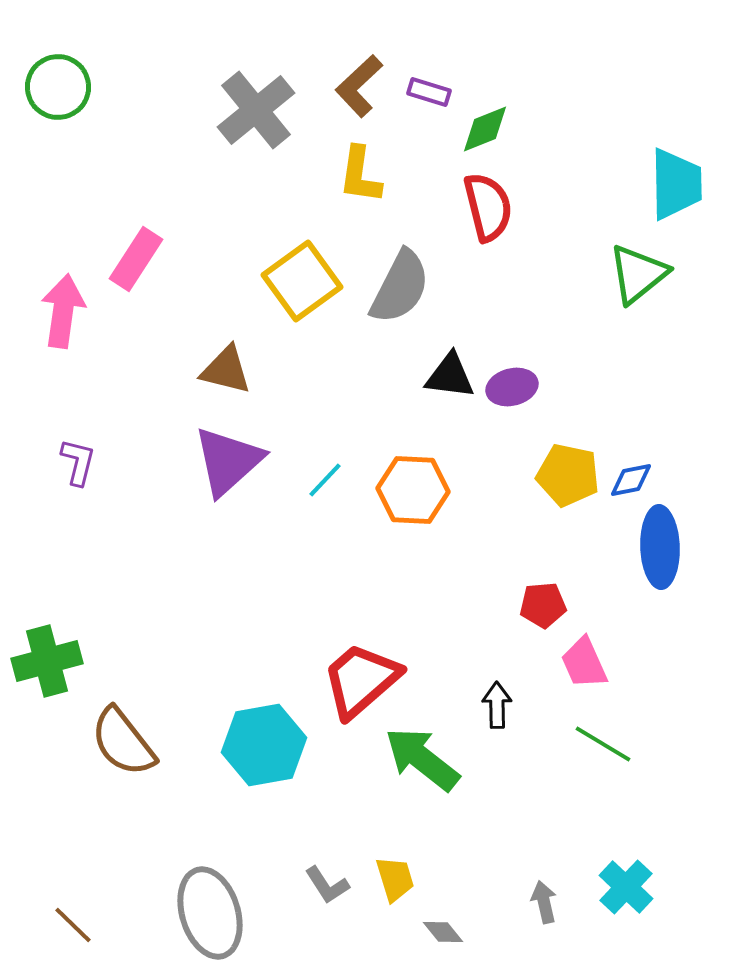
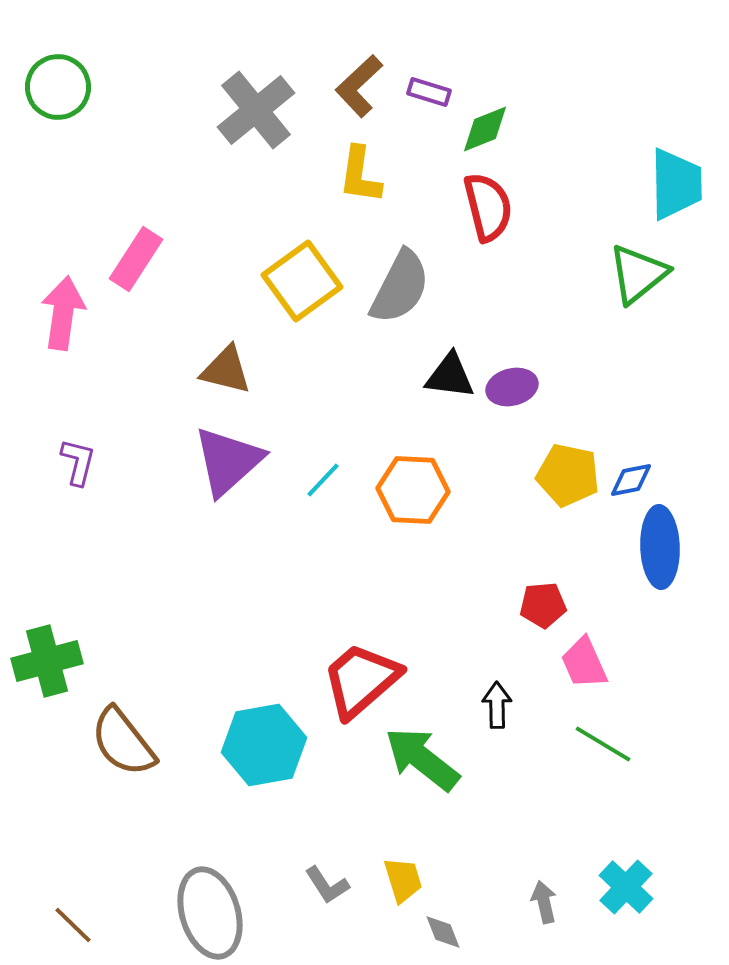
pink arrow: moved 2 px down
cyan line: moved 2 px left
yellow trapezoid: moved 8 px right, 1 px down
gray diamond: rotated 18 degrees clockwise
